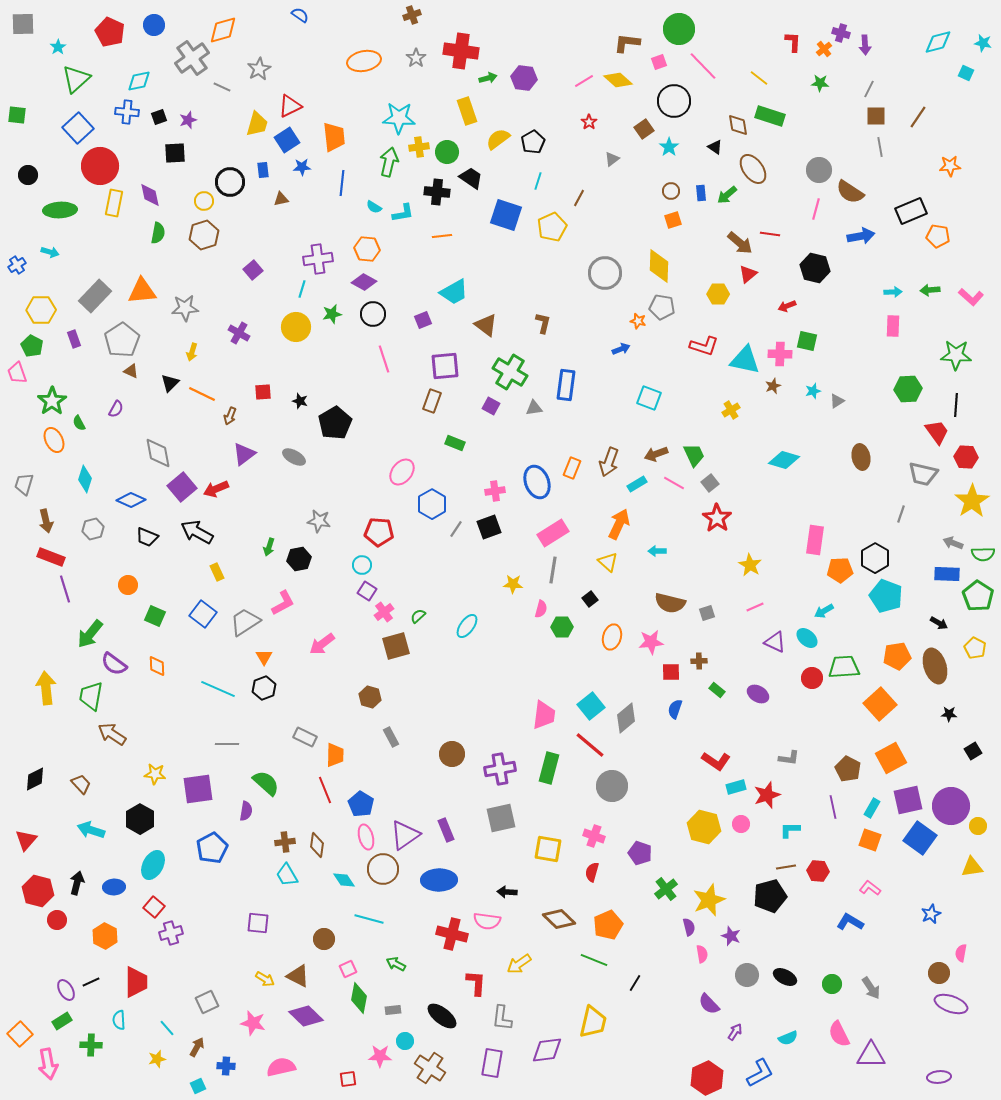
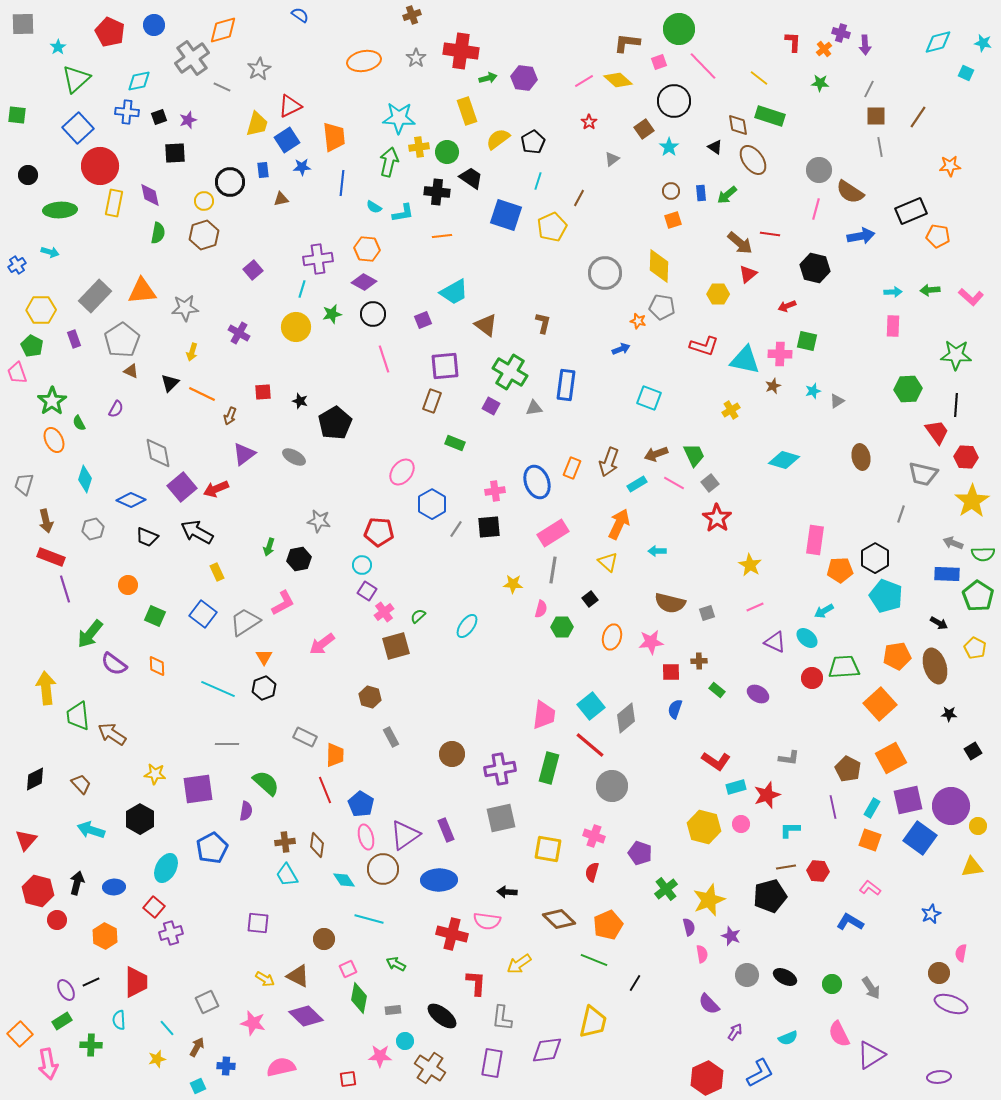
brown ellipse at (753, 169): moved 9 px up
black square at (489, 527): rotated 15 degrees clockwise
green trapezoid at (91, 696): moved 13 px left, 20 px down; rotated 16 degrees counterclockwise
cyan ellipse at (153, 865): moved 13 px right, 3 px down
purple triangle at (871, 1055): rotated 32 degrees counterclockwise
